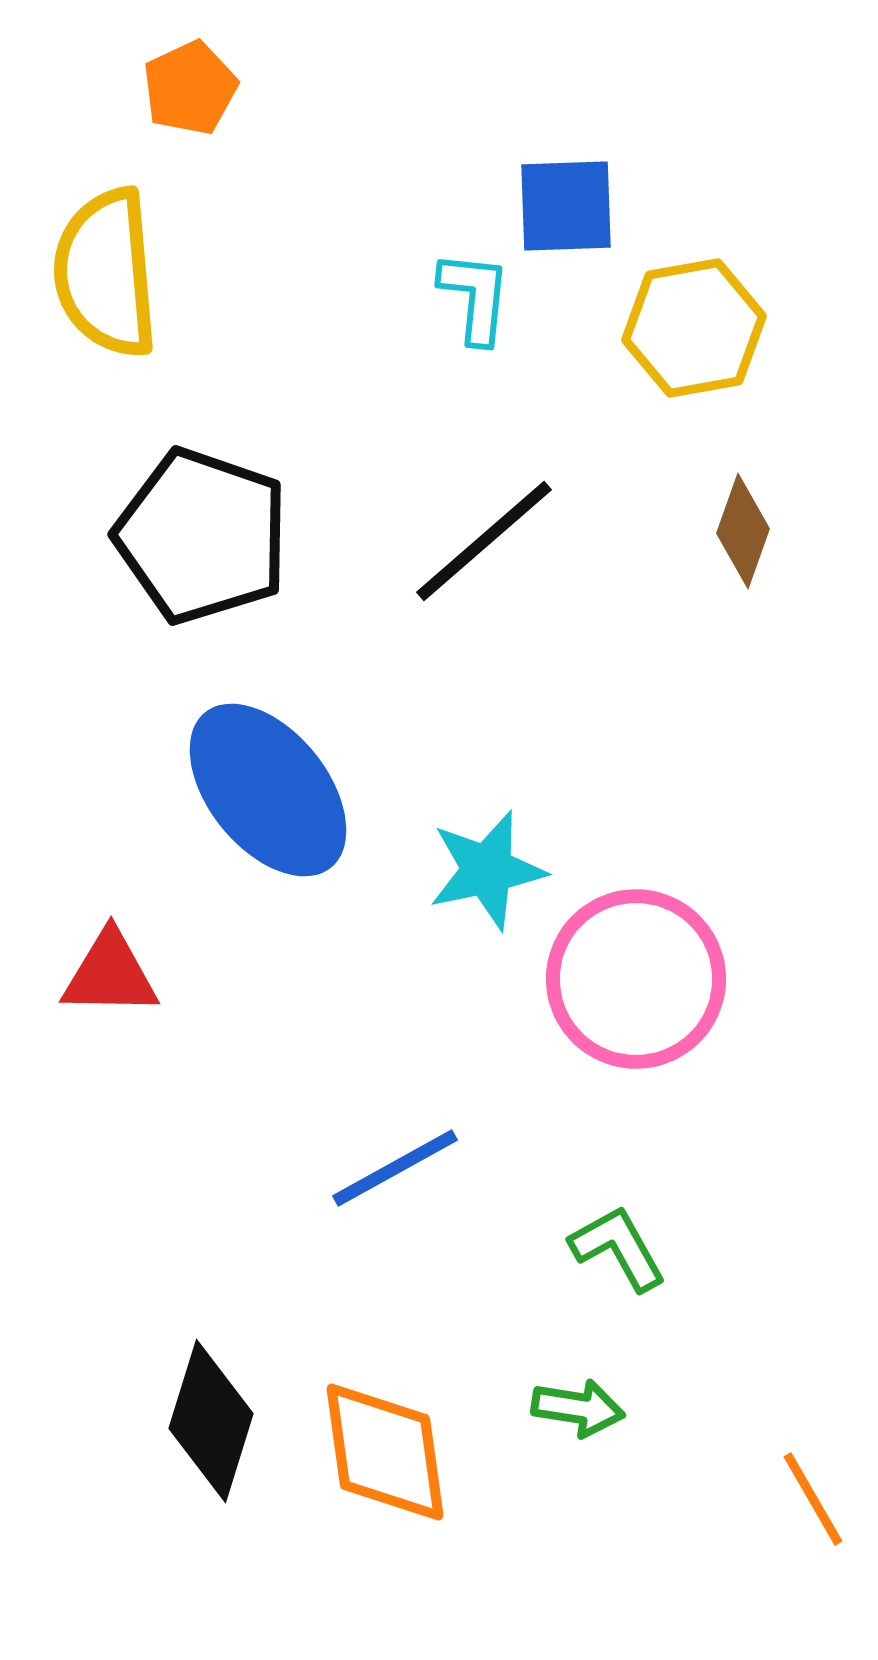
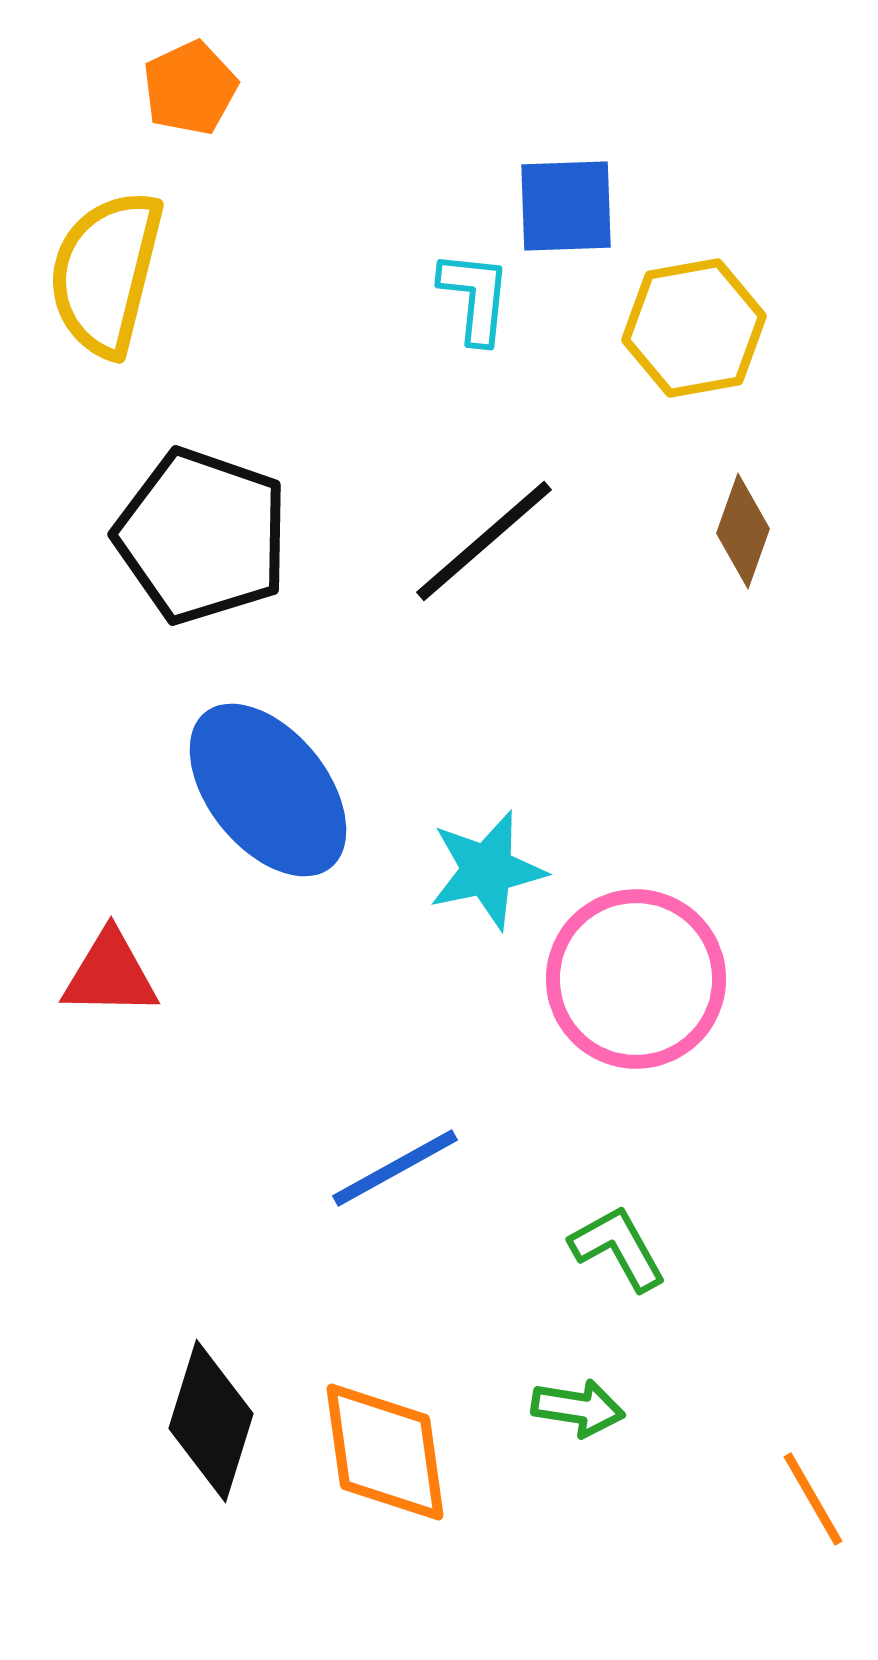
yellow semicircle: rotated 19 degrees clockwise
